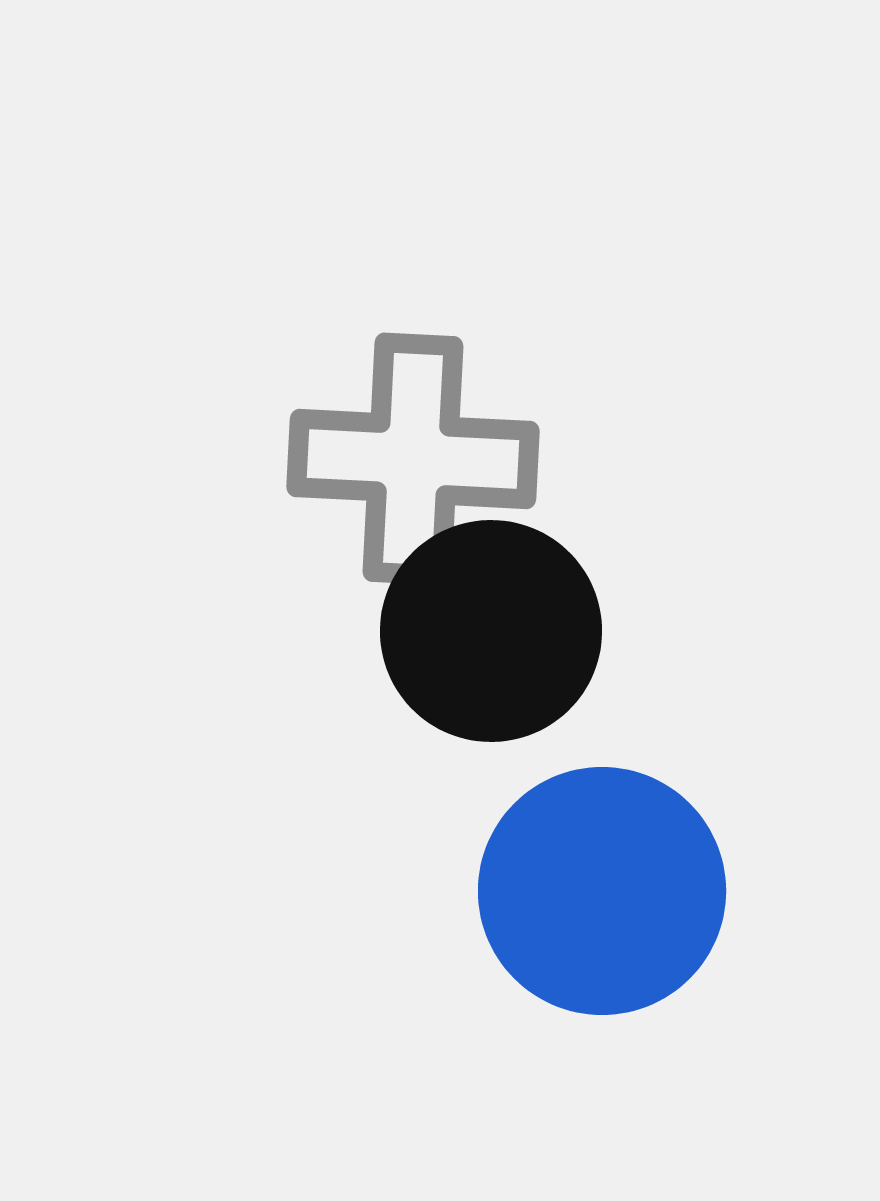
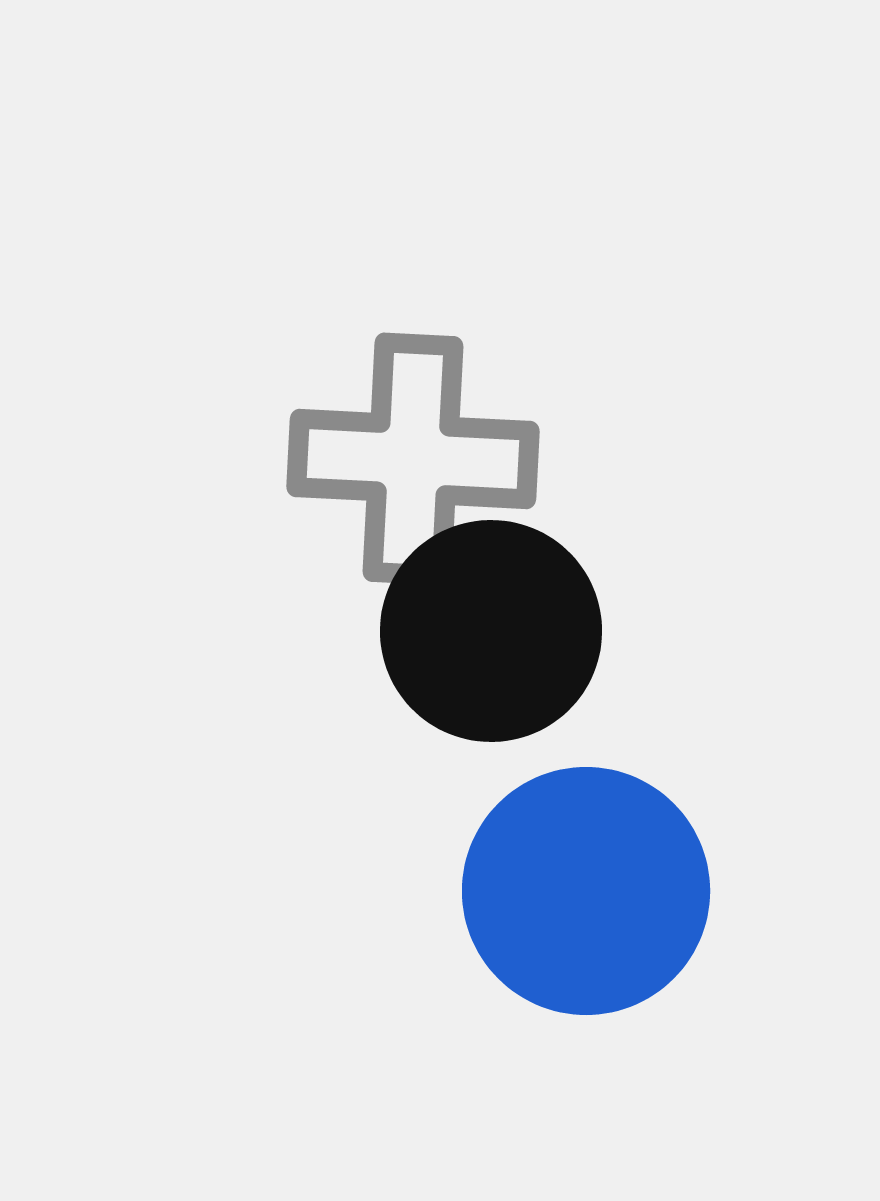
blue circle: moved 16 px left
